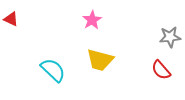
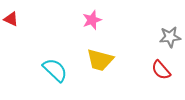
pink star: rotated 12 degrees clockwise
cyan semicircle: moved 2 px right
